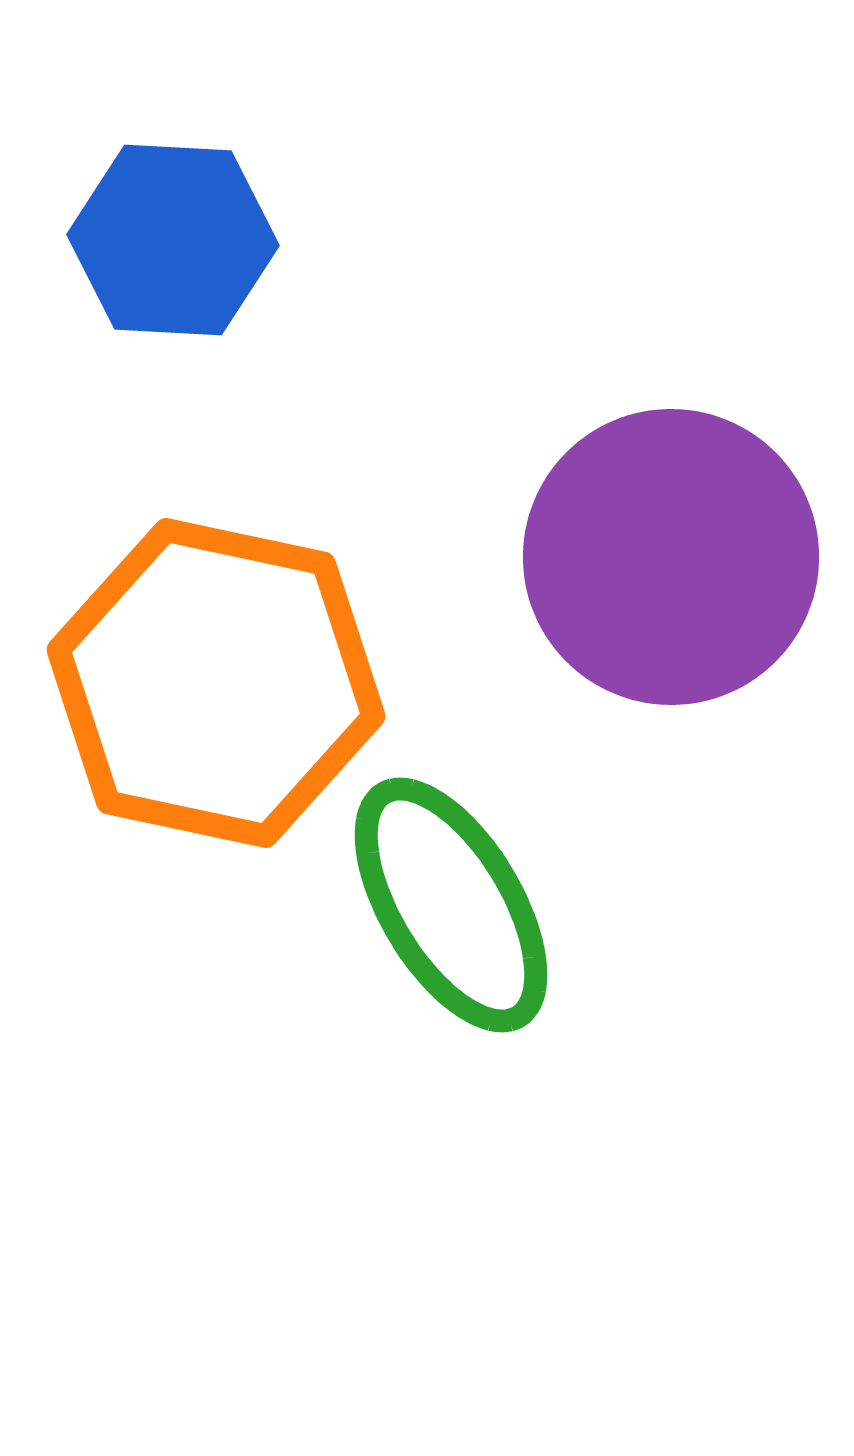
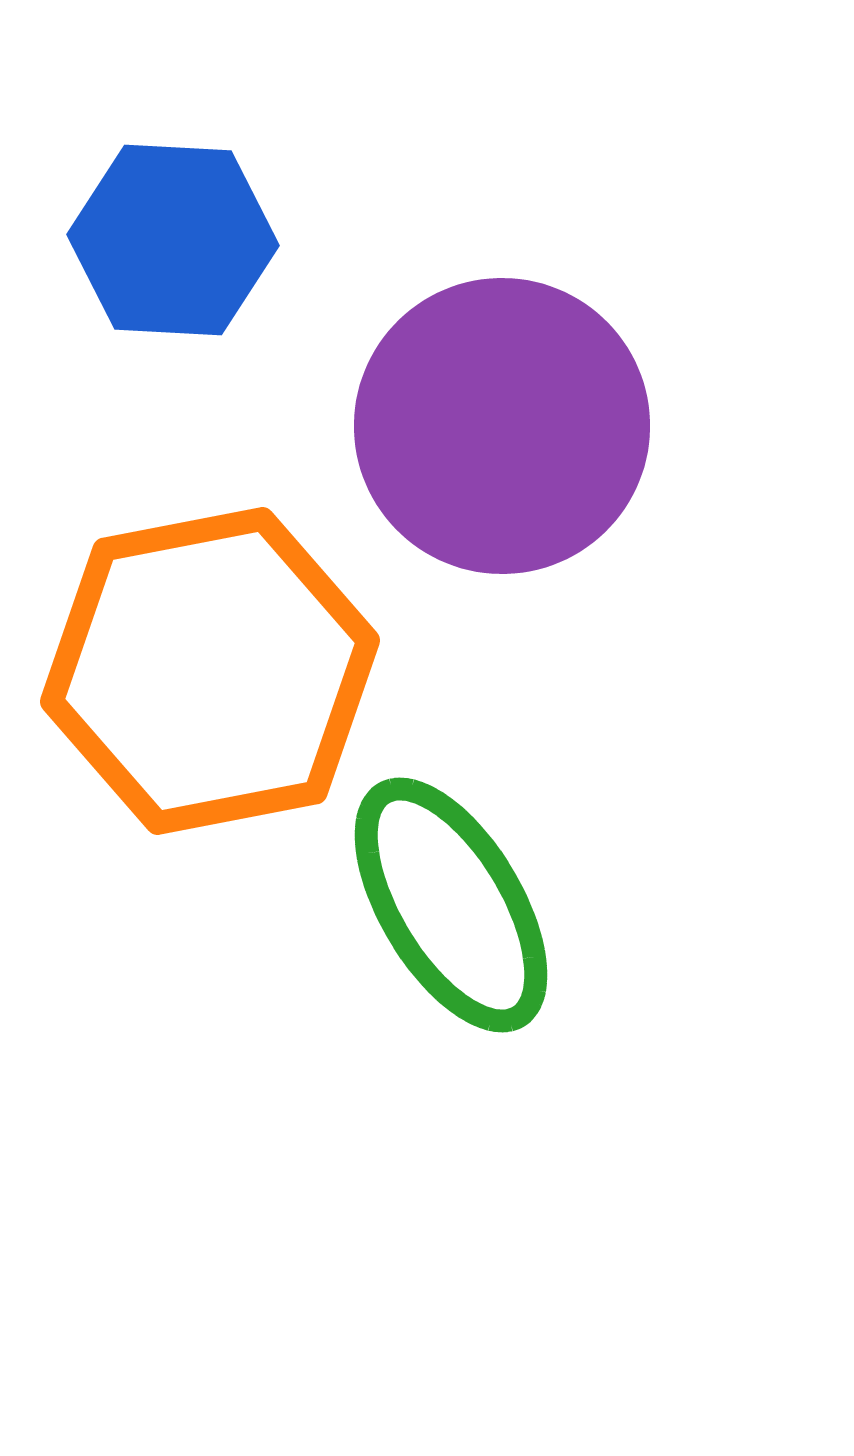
purple circle: moved 169 px left, 131 px up
orange hexagon: moved 6 px left, 12 px up; rotated 23 degrees counterclockwise
